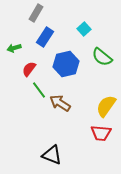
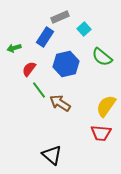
gray rectangle: moved 24 px right, 4 px down; rotated 36 degrees clockwise
black triangle: rotated 20 degrees clockwise
